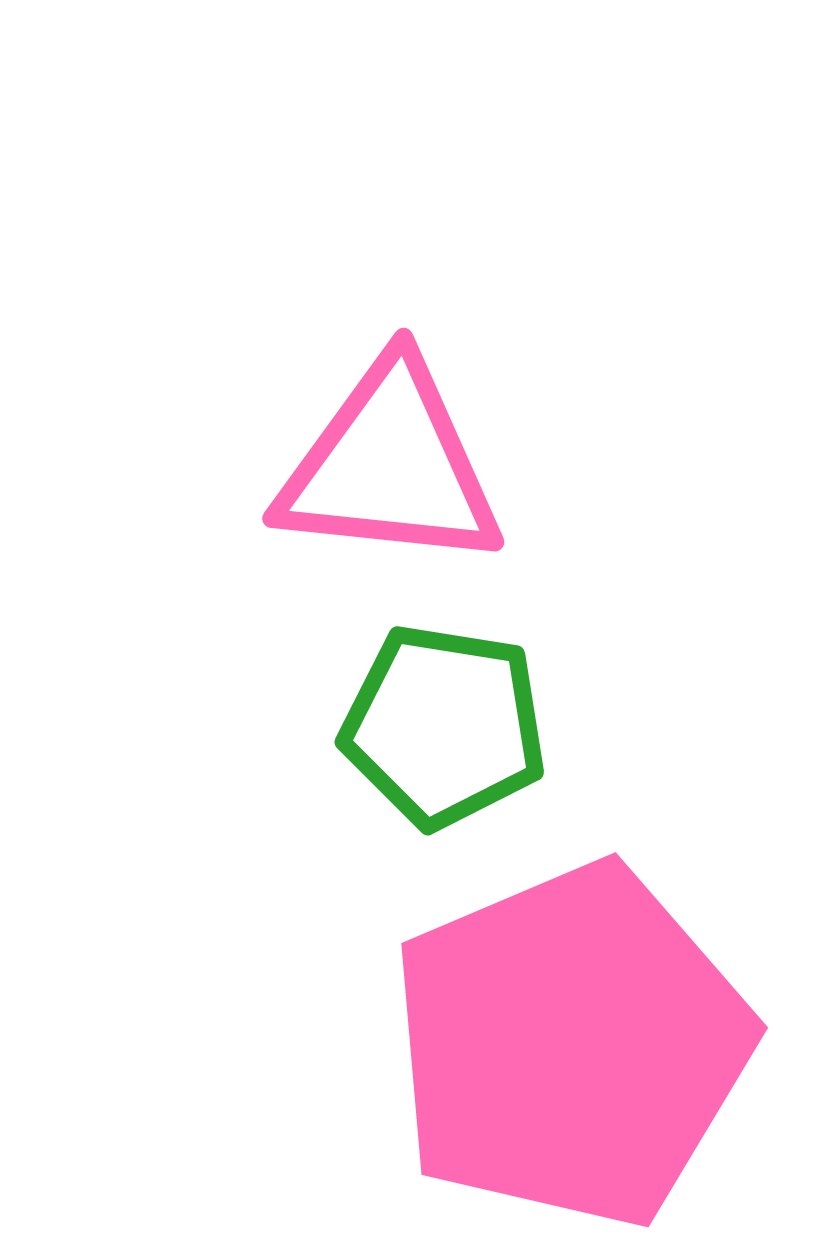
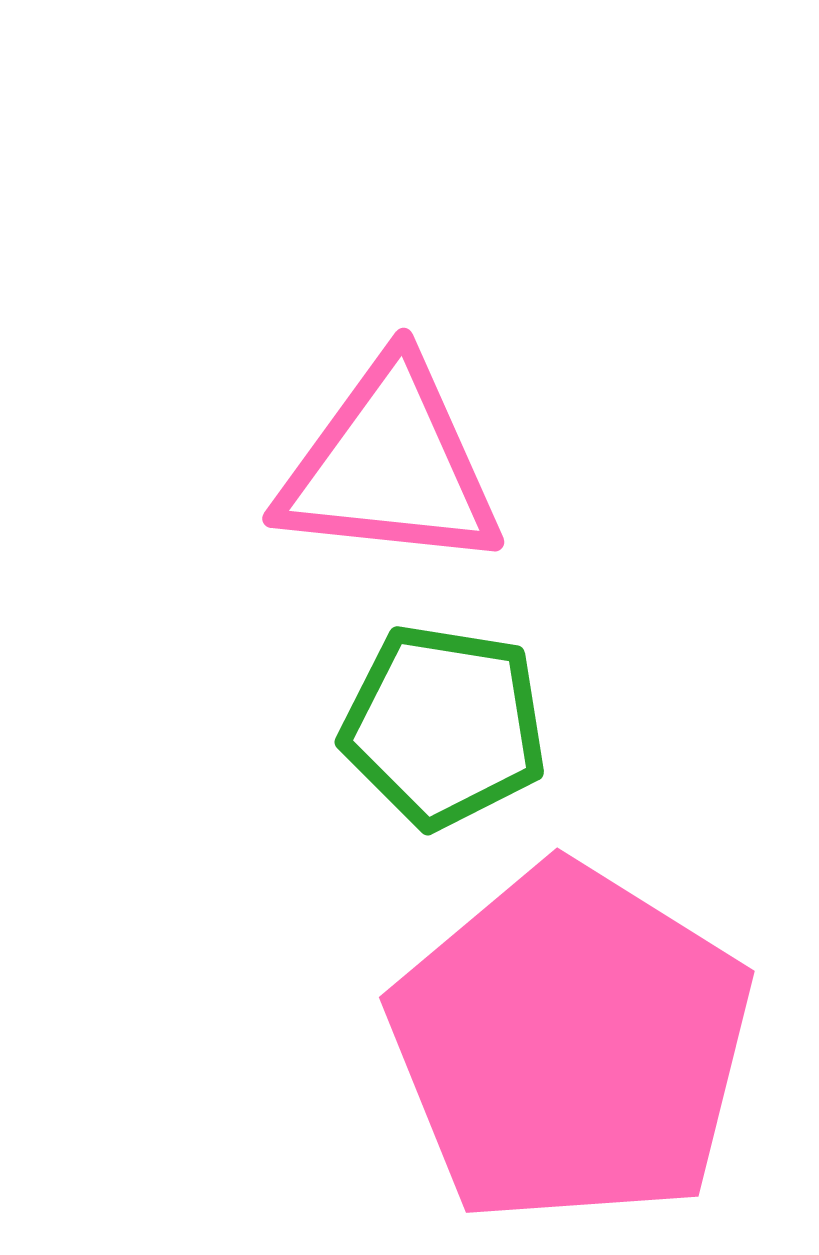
pink pentagon: rotated 17 degrees counterclockwise
